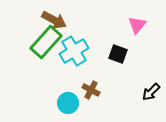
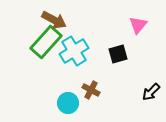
pink triangle: moved 1 px right
black square: rotated 36 degrees counterclockwise
